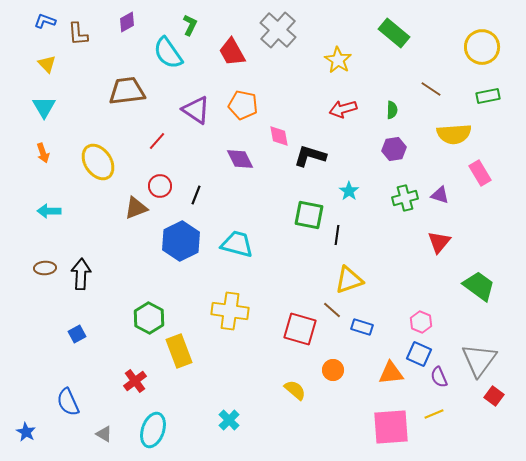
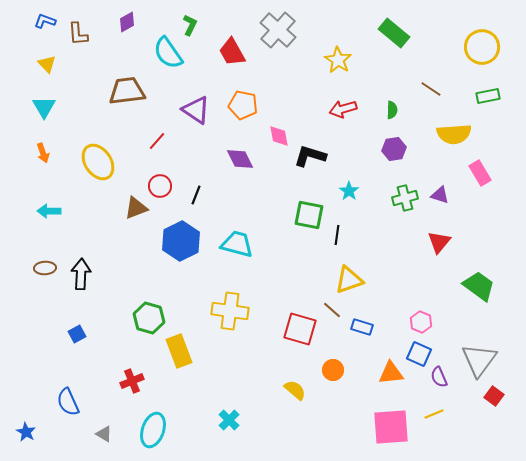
green hexagon at (149, 318): rotated 12 degrees counterclockwise
red cross at (135, 381): moved 3 px left; rotated 15 degrees clockwise
